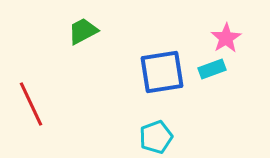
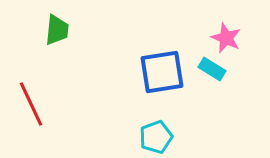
green trapezoid: moved 26 px left, 1 px up; rotated 124 degrees clockwise
pink star: rotated 16 degrees counterclockwise
cyan rectangle: rotated 52 degrees clockwise
